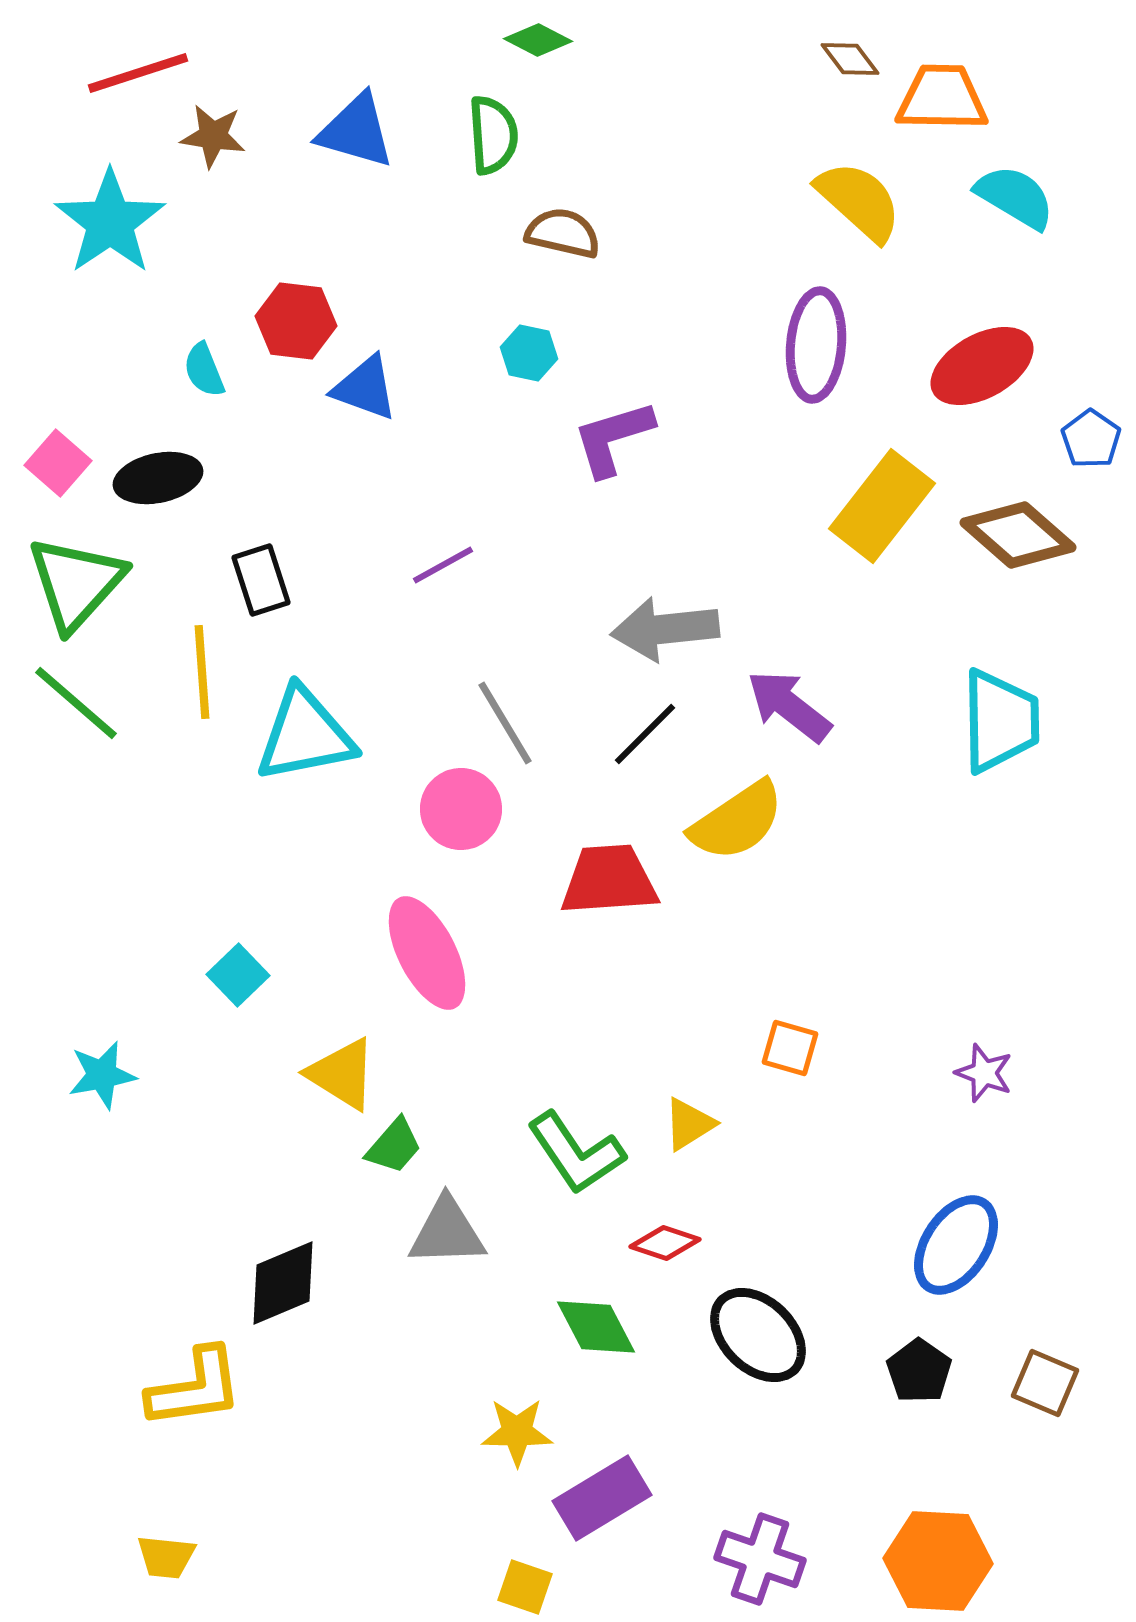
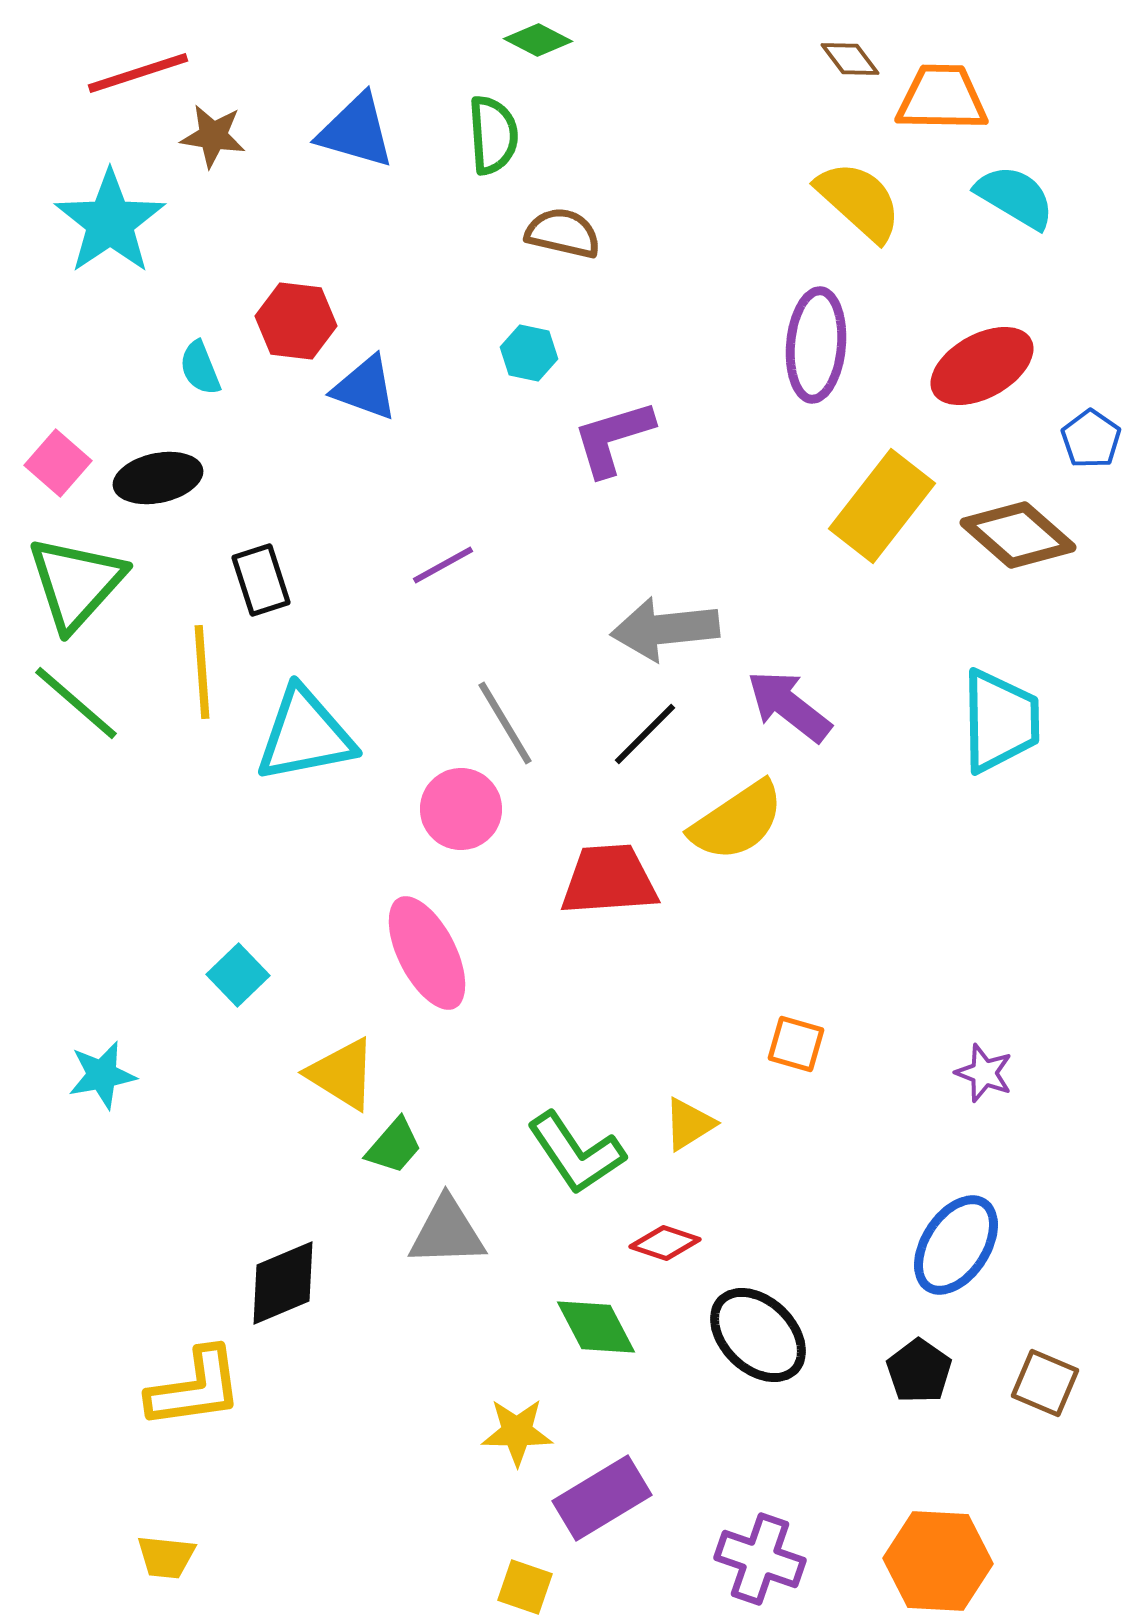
cyan semicircle at (204, 370): moved 4 px left, 2 px up
orange square at (790, 1048): moved 6 px right, 4 px up
